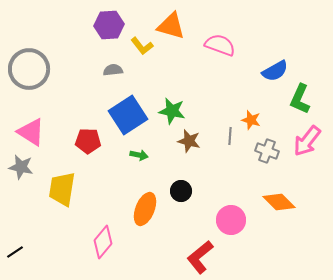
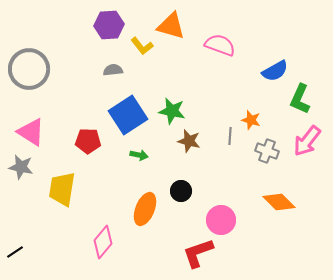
pink circle: moved 10 px left
red L-shape: moved 2 px left, 4 px up; rotated 20 degrees clockwise
